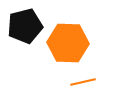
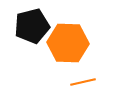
black pentagon: moved 7 px right
